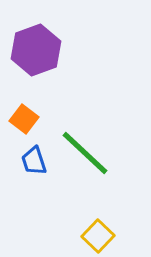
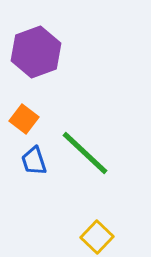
purple hexagon: moved 2 px down
yellow square: moved 1 px left, 1 px down
